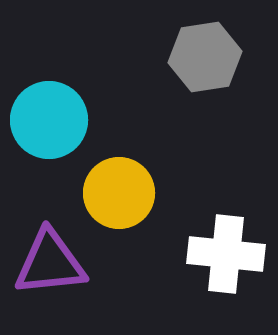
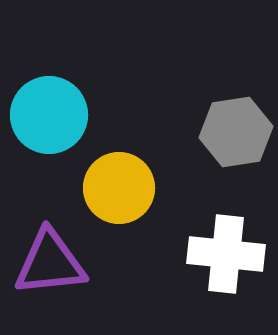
gray hexagon: moved 31 px right, 75 px down
cyan circle: moved 5 px up
yellow circle: moved 5 px up
